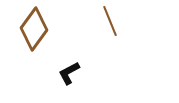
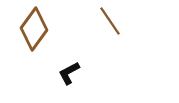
brown line: rotated 12 degrees counterclockwise
